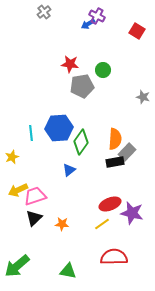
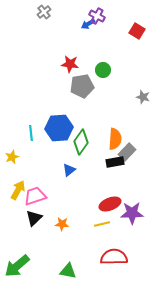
yellow arrow: rotated 144 degrees clockwise
purple star: rotated 15 degrees counterclockwise
yellow line: rotated 21 degrees clockwise
